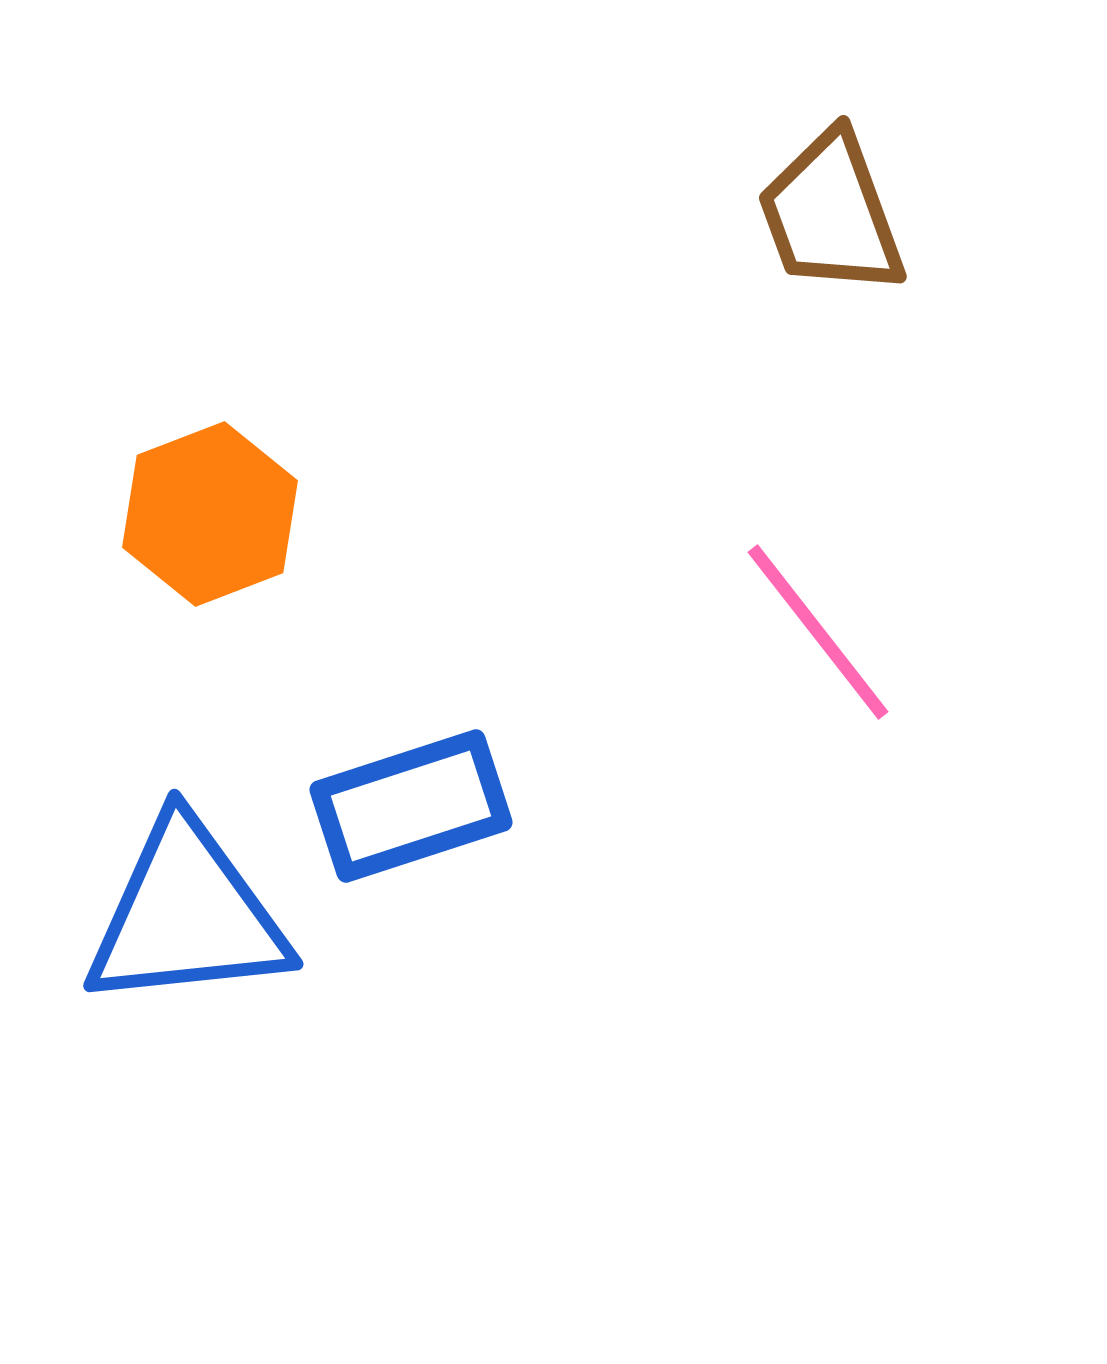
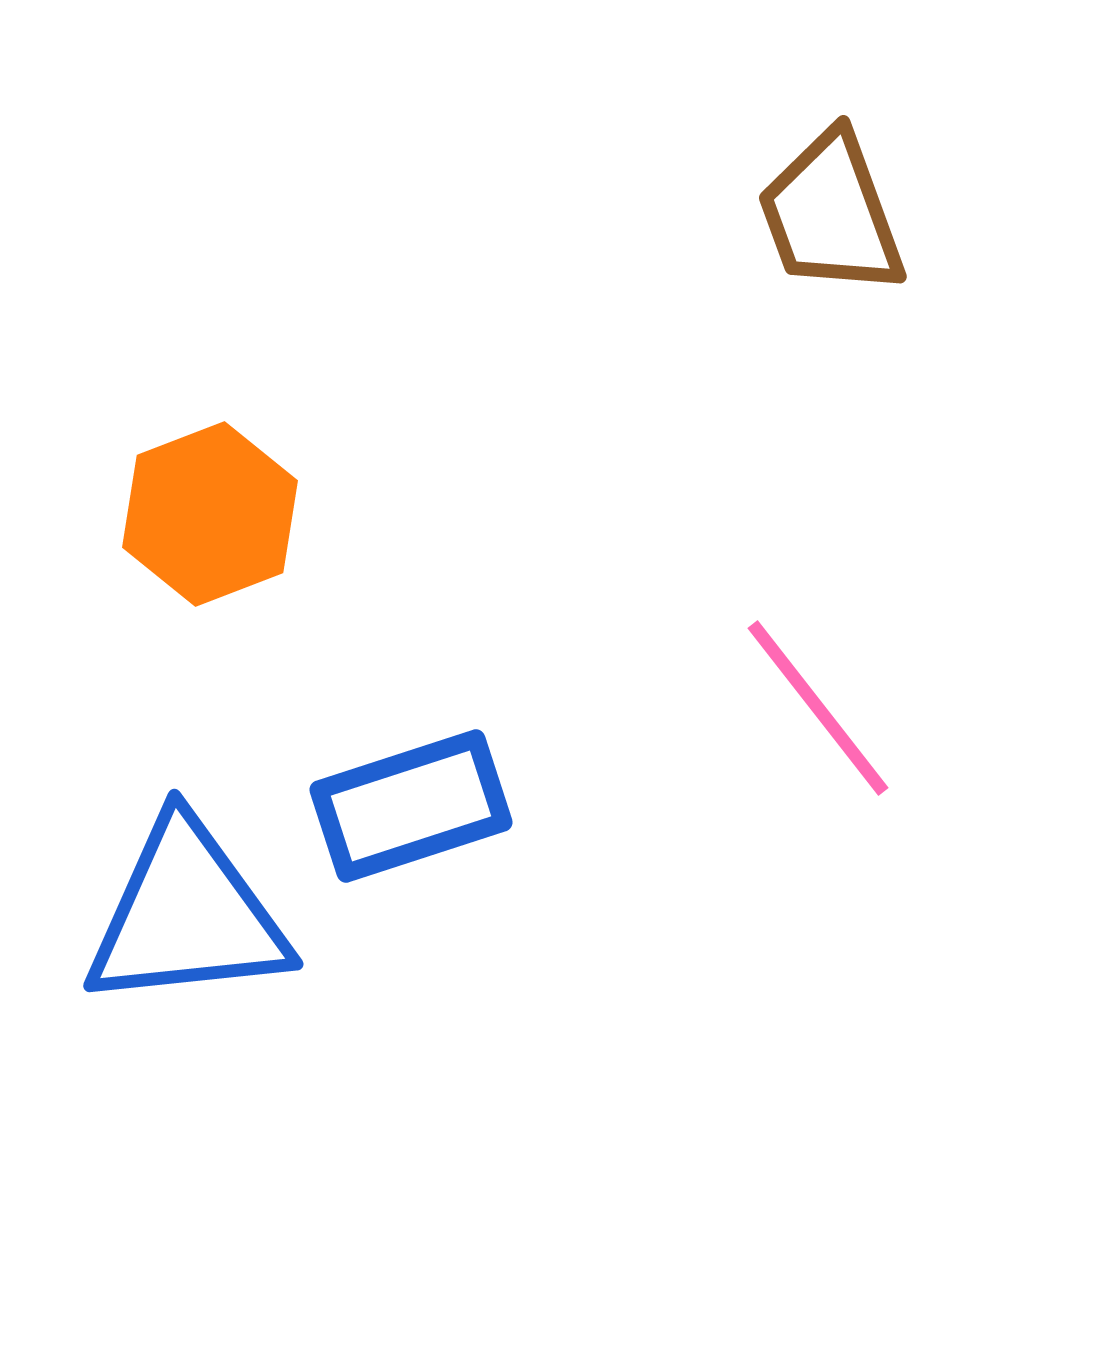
pink line: moved 76 px down
